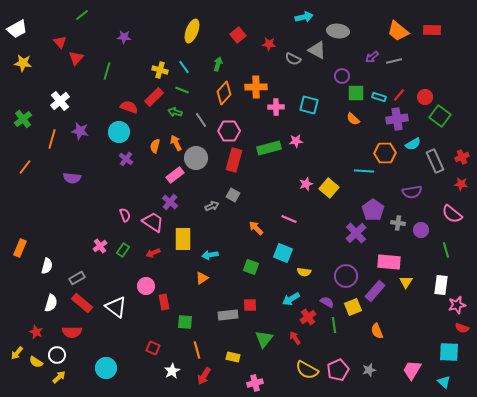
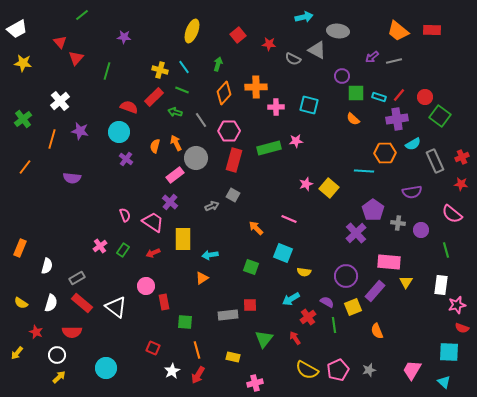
yellow semicircle at (36, 362): moved 15 px left, 59 px up
red arrow at (204, 376): moved 6 px left, 1 px up
